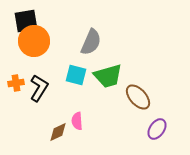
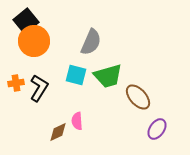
black square: rotated 30 degrees counterclockwise
